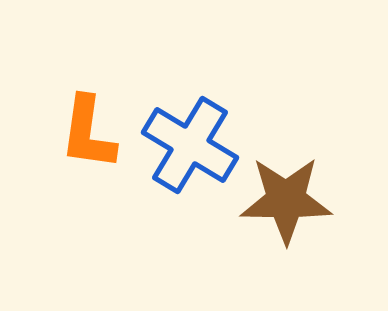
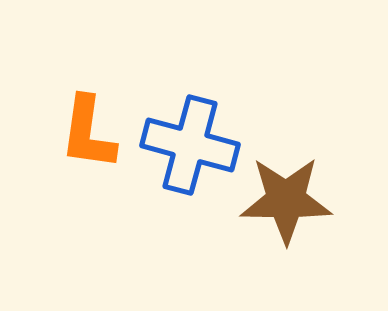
blue cross: rotated 16 degrees counterclockwise
